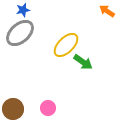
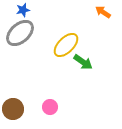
orange arrow: moved 4 px left, 1 px down
pink circle: moved 2 px right, 1 px up
